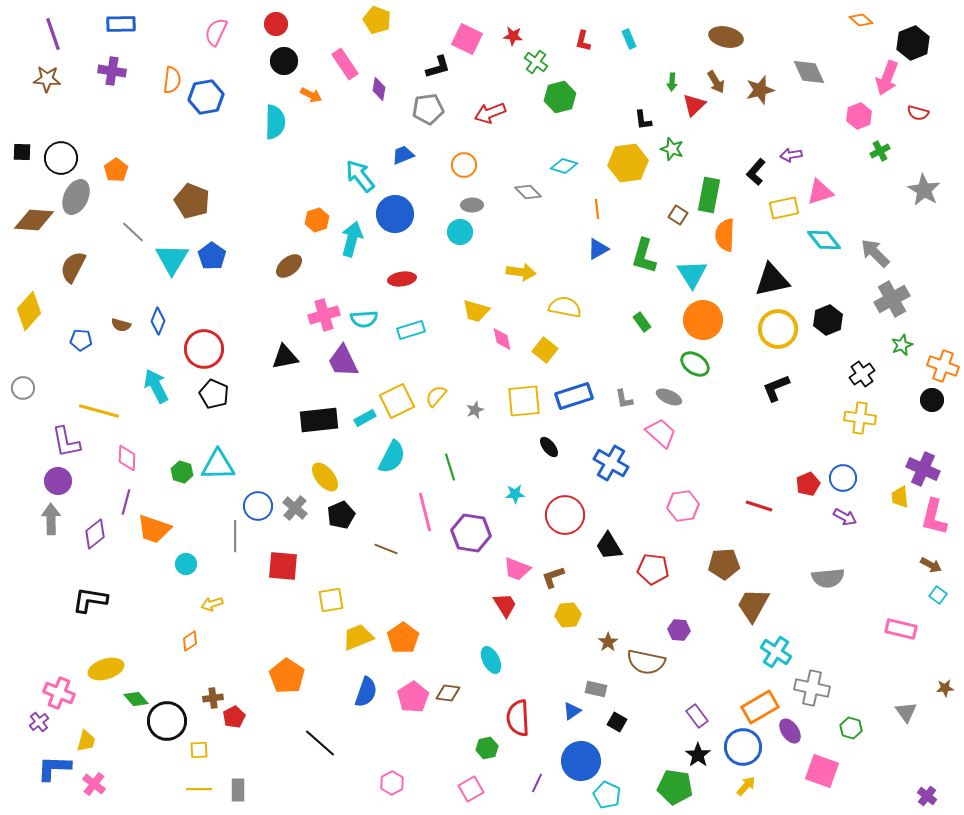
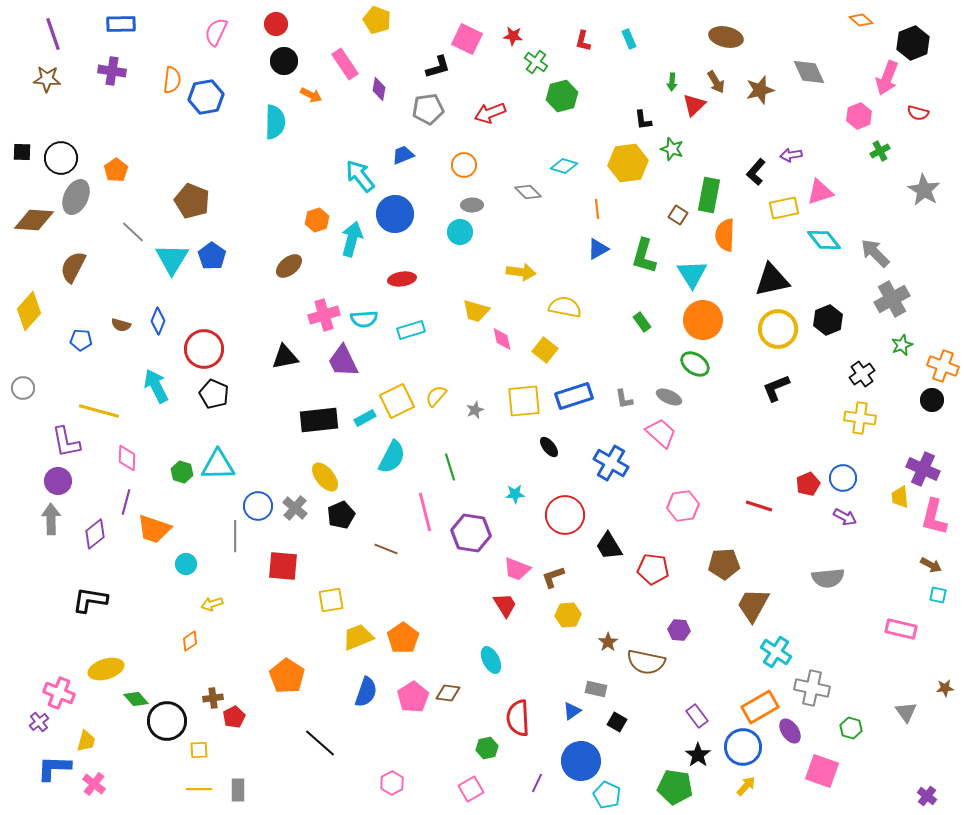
green hexagon at (560, 97): moved 2 px right, 1 px up
cyan square at (938, 595): rotated 24 degrees counterclockwise
